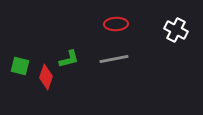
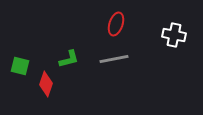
red ellipse: rotated 70 degrees counterclockwise
white cross: moved 2 px left, 5 px down; rotated 15 degrees counterclockwise
red diamond: moved 7 px down
